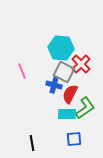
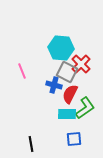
gray square: moved 3 px right
black line: moved 1 px left, 1 px down
